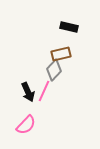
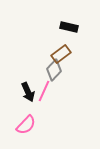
brown rectangle: rotated 24 degrees counterclockwise
